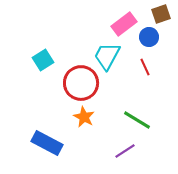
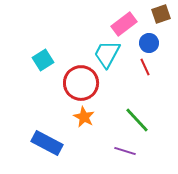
blue circle: moved 6 px down
cyan trapezoid: moved 2 px up
green line: rotated 16 degrees clockwise
purple line: rotated 50 degrees clockwise
